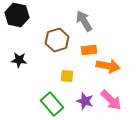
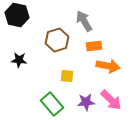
orange rectangle: moved 5 px right, 4 px up
purple star: moved 1 px right, 1 px down; rotated 24 degrees counterclockwise
